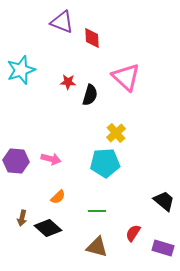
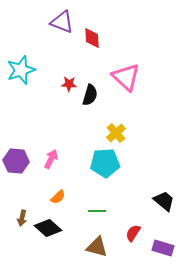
red star: moved 1 px right, 2 px down
pink arrow: rotated 78 degrees counterclockwise
